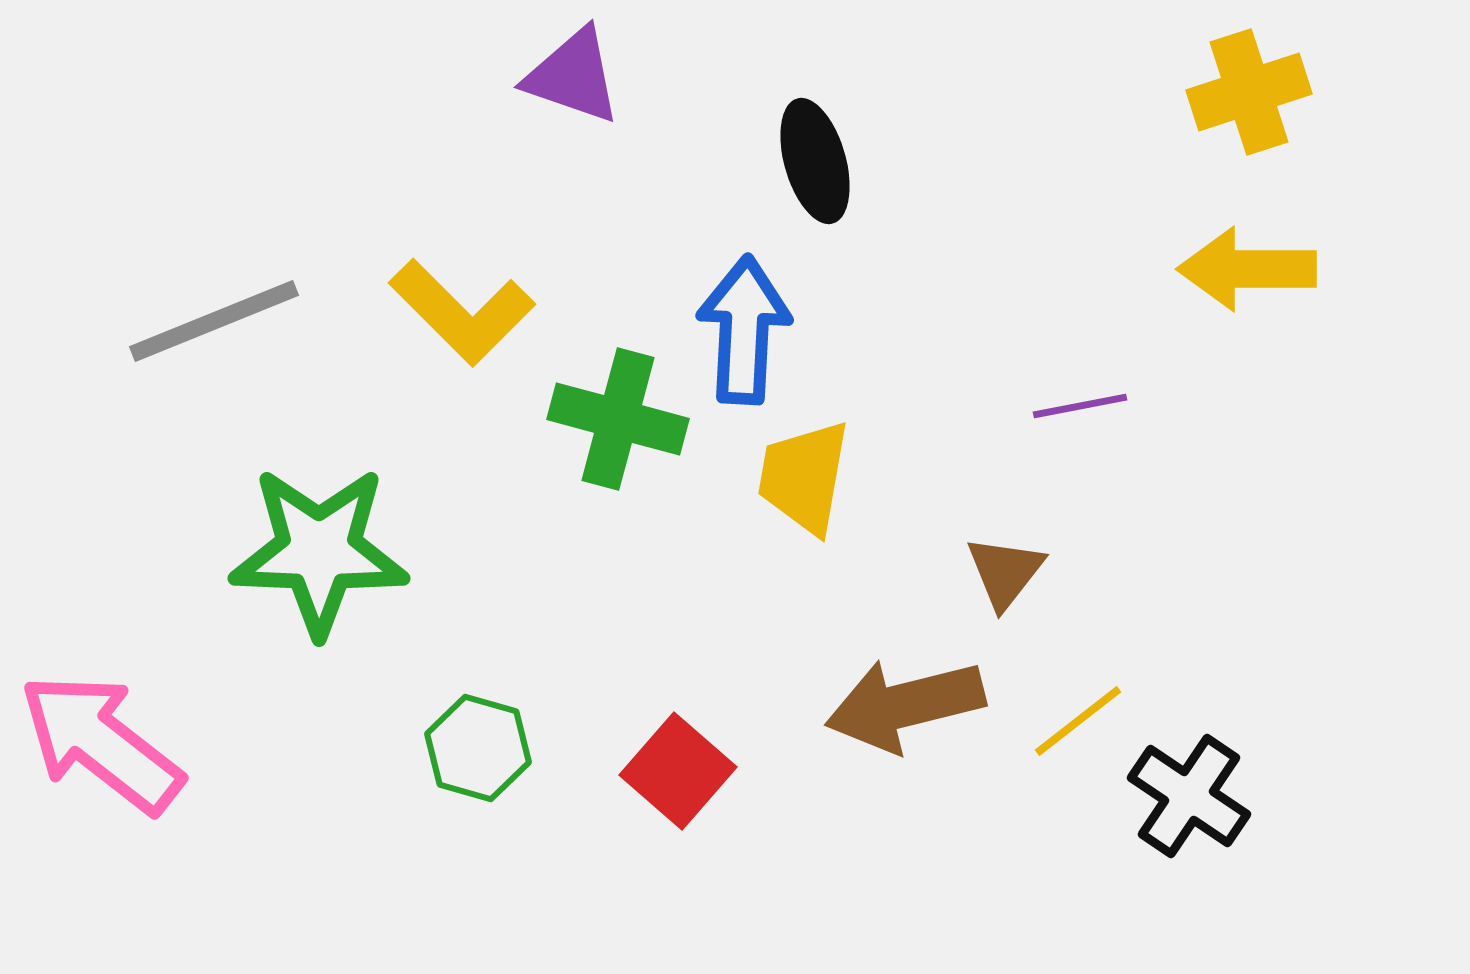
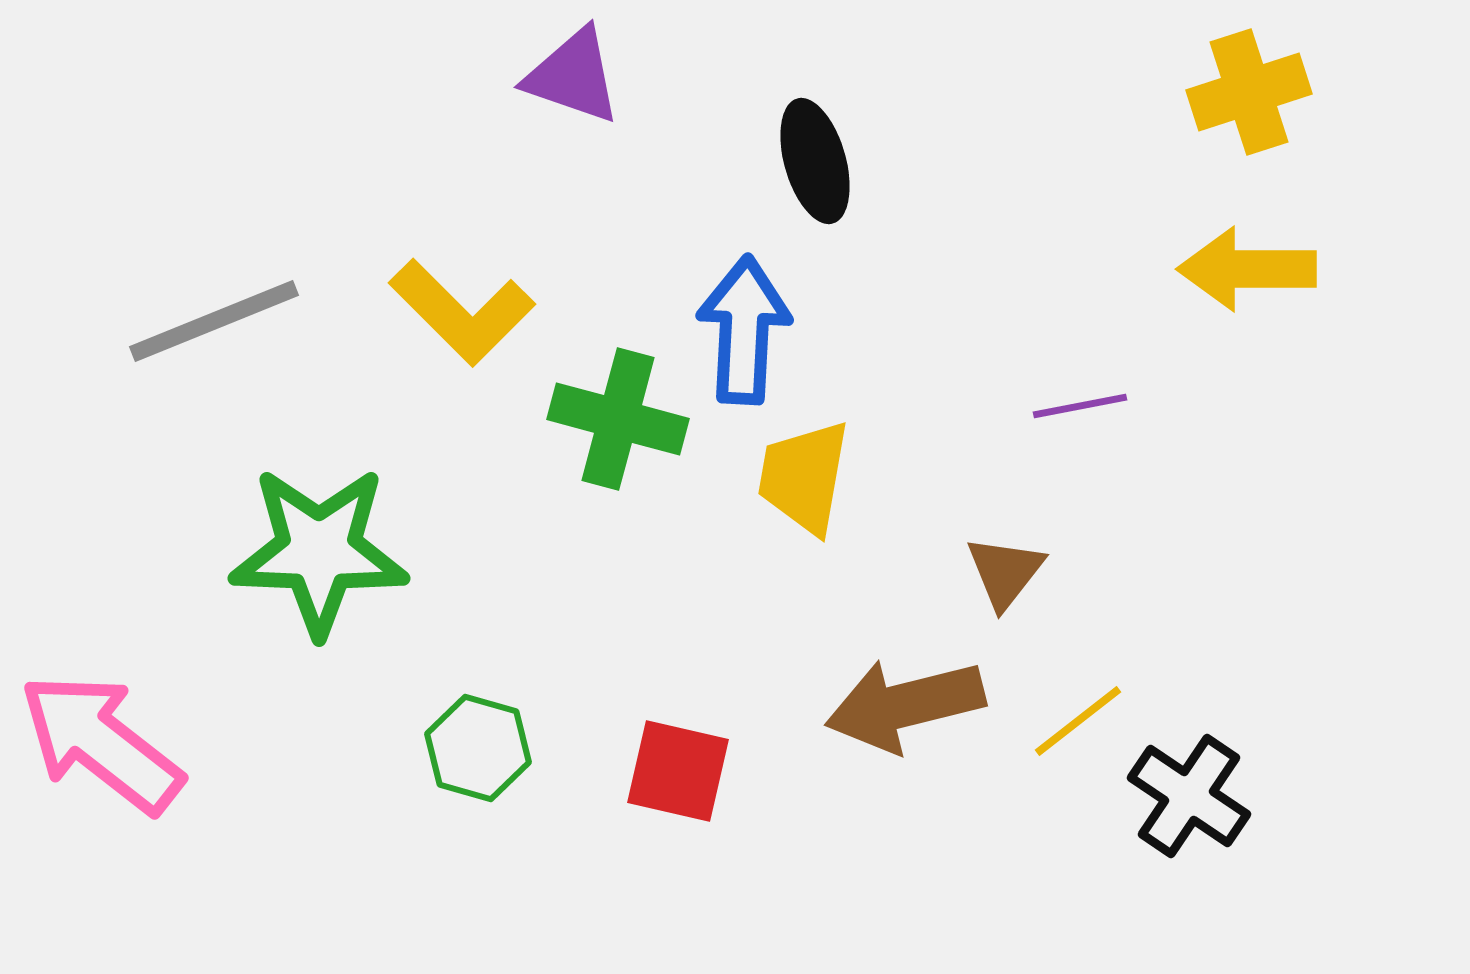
red square: rotated 28 degrees counterclockwise
